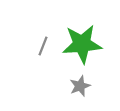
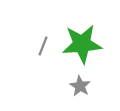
gray star: rotated 20 degrees counterclockwise
